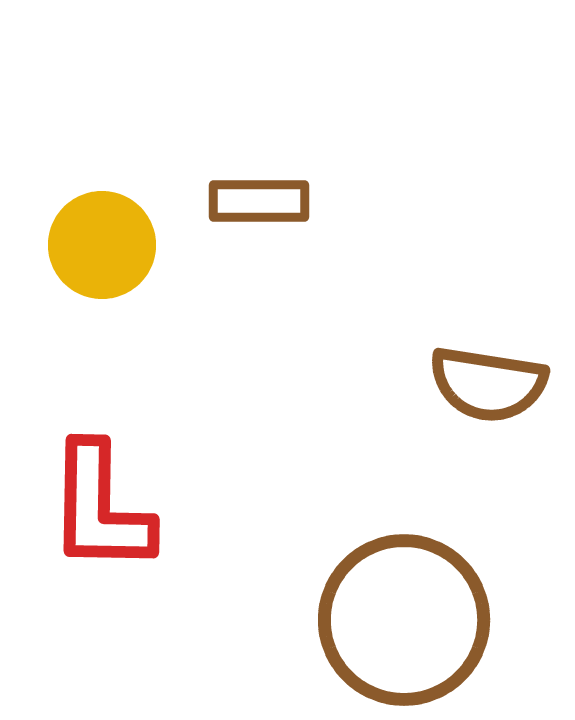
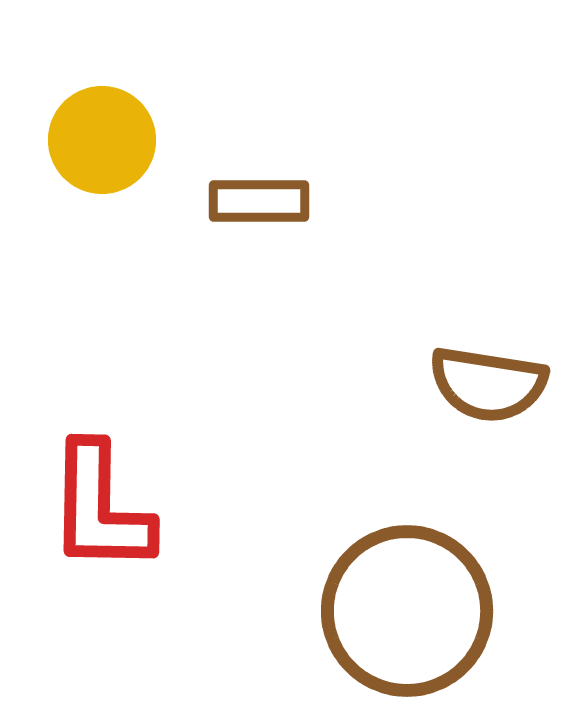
yellow circle: moved 105 px up
brown circle: moved 3 px right, 9 px up
